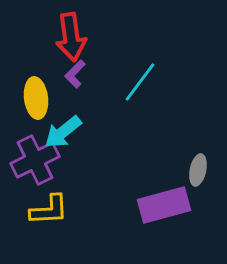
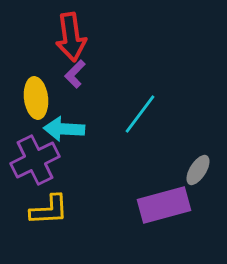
cyan line: moved 32 px down
cyan arrow: moved 1 px right, 3 px up; rotated 42 degrees clockwise
gray ellipse: rotated 20 degrees clockwise
